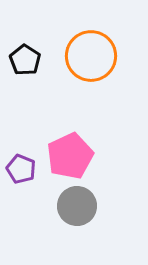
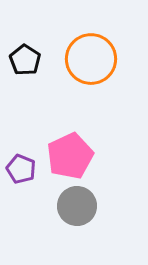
orange circle: moved 3 px down
